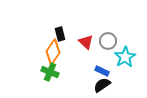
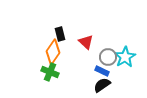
gray circle: moved 16 px down
